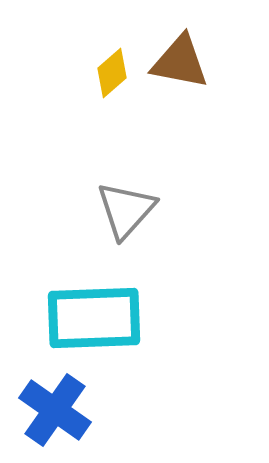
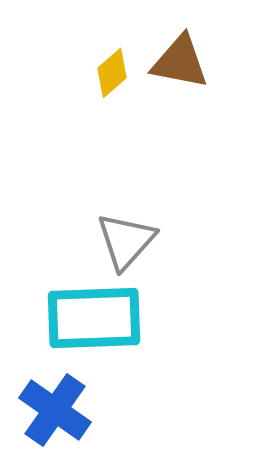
gray triangle: moved 31 px down
